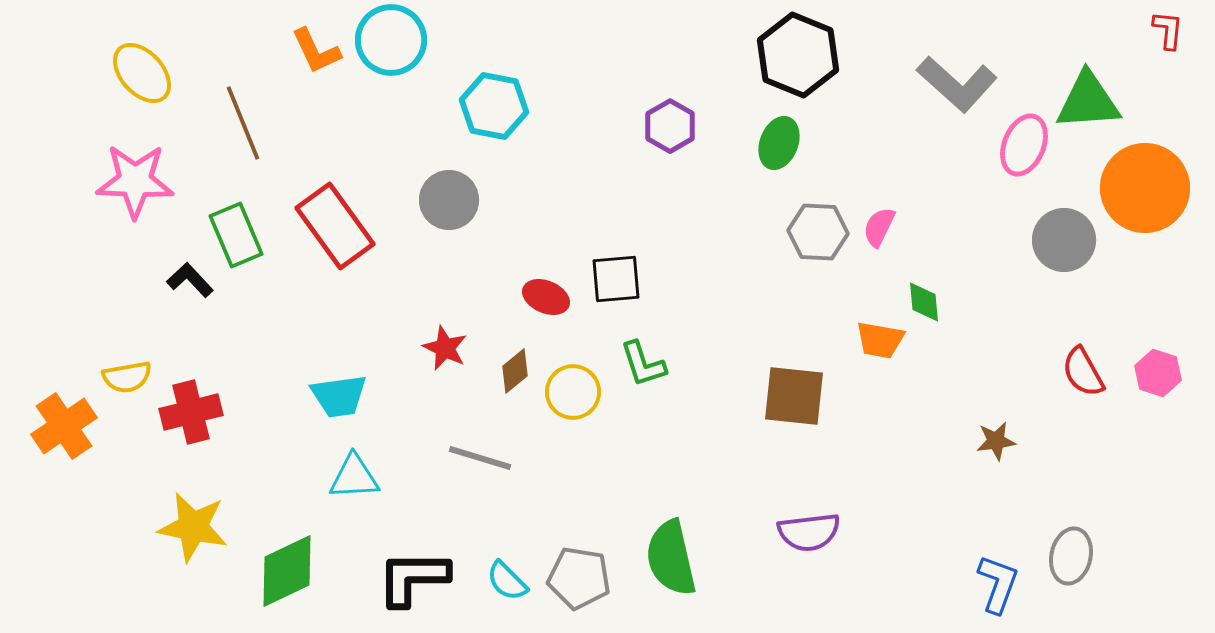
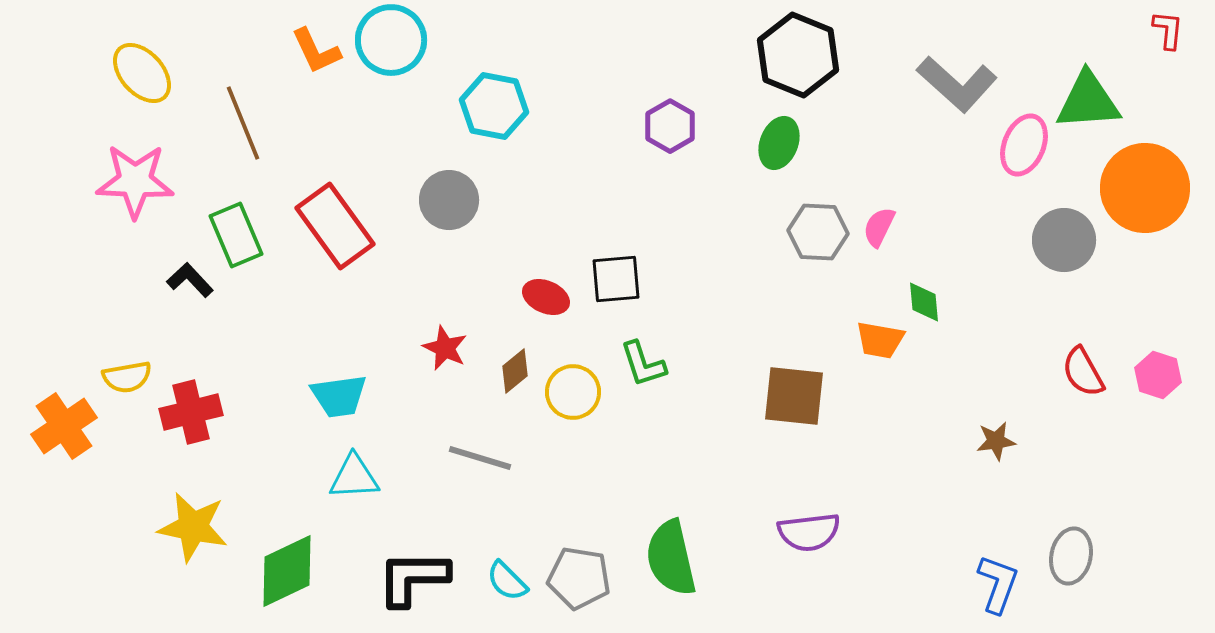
pink hexagon at (1158, 373): moved 2 px down
